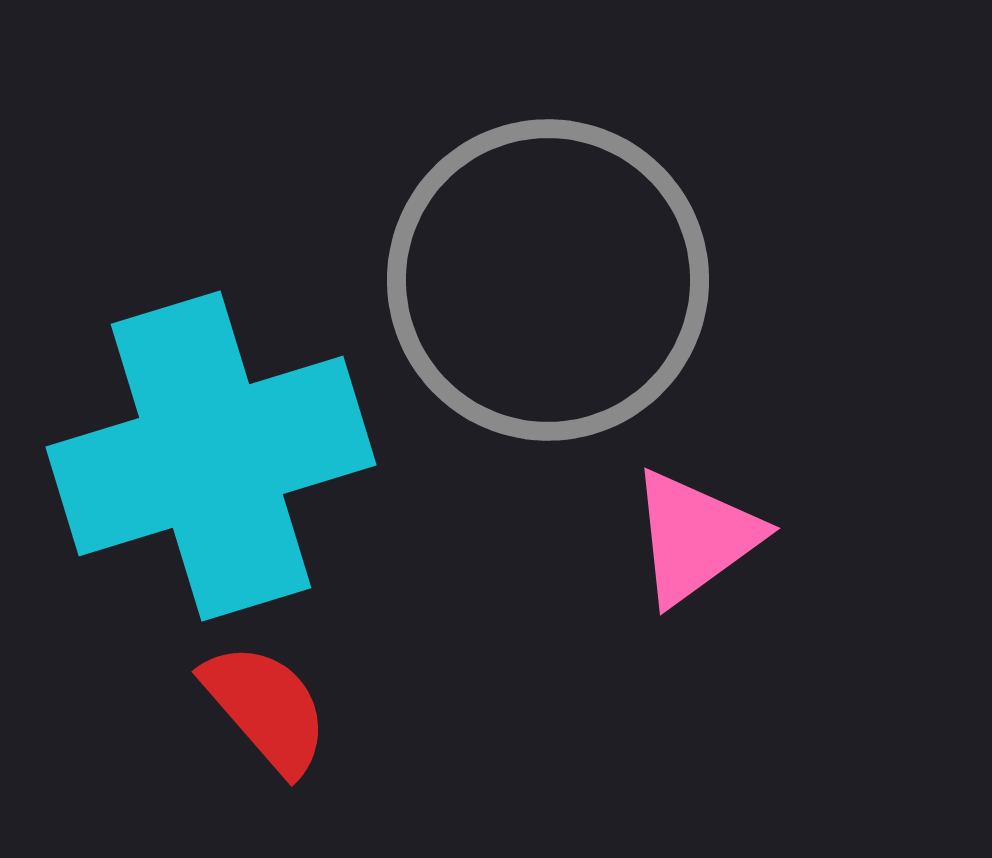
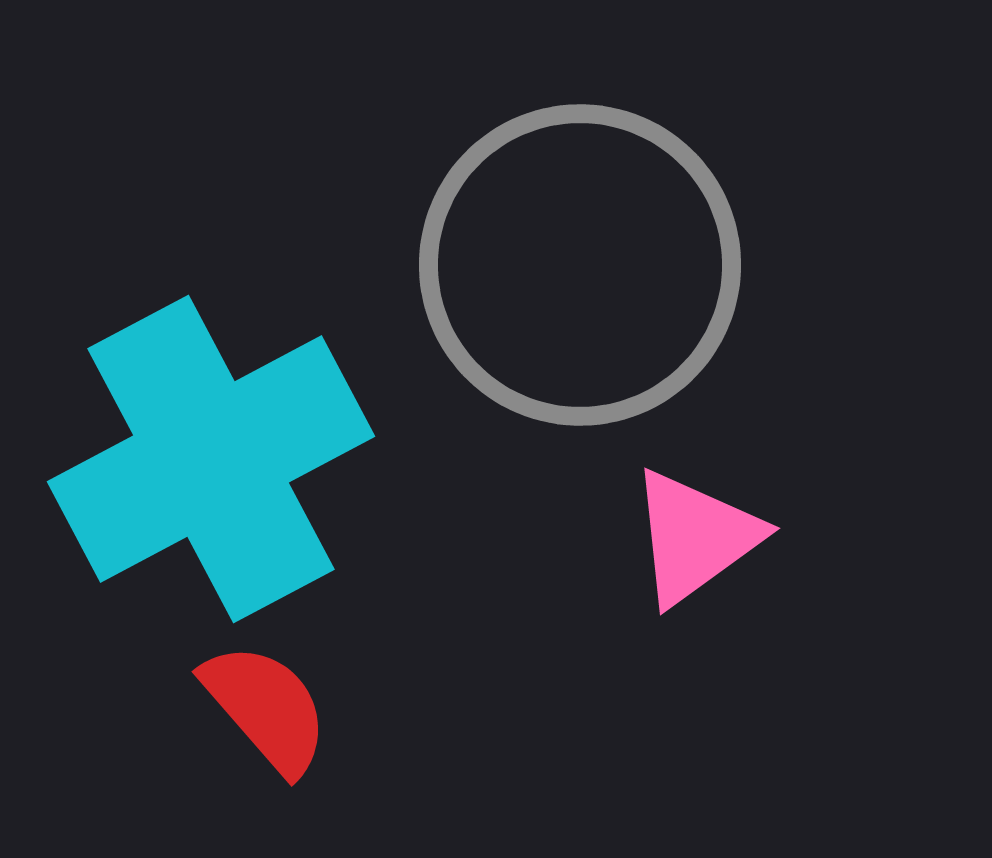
gray circle: moved 32 px right, 15 px up
cyan cross: moved 3 px down; rotated 11 degrees counterclockwise
